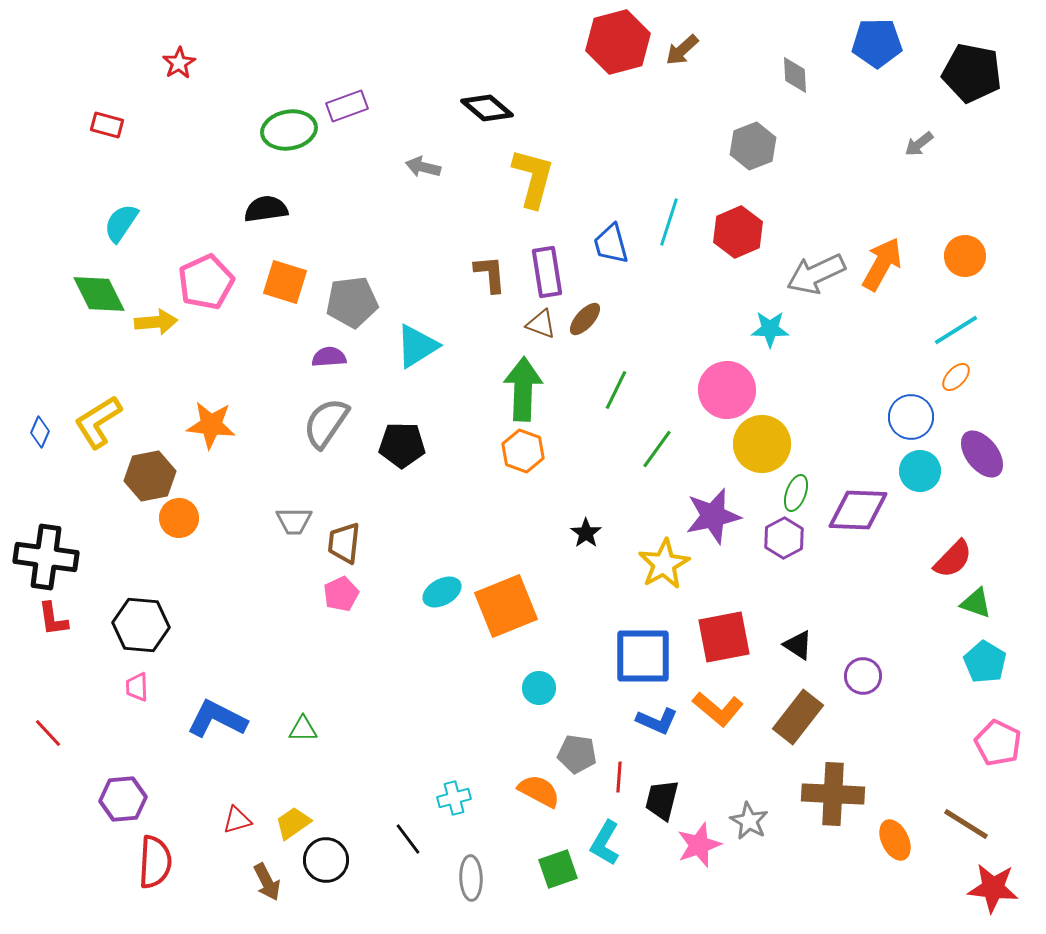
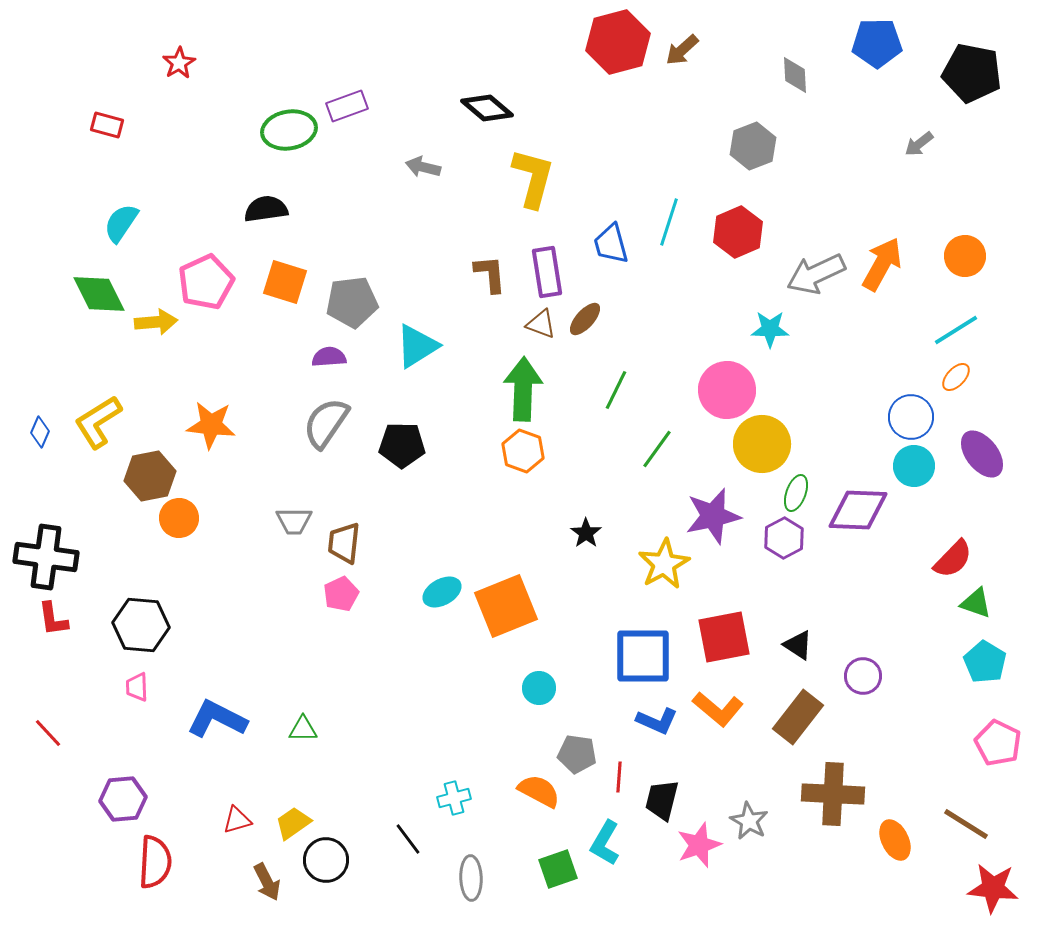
cyan circle at (920, 471): moved 6 px left, 5 px up
